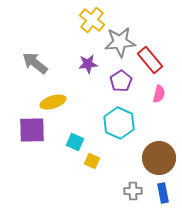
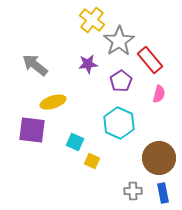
gray star: moved 1 px left, 1 px up; rotated 28 degrees counterclockwise
gray arrow: moved 2 px down
purple square: rotated 8 degrees clockwise
